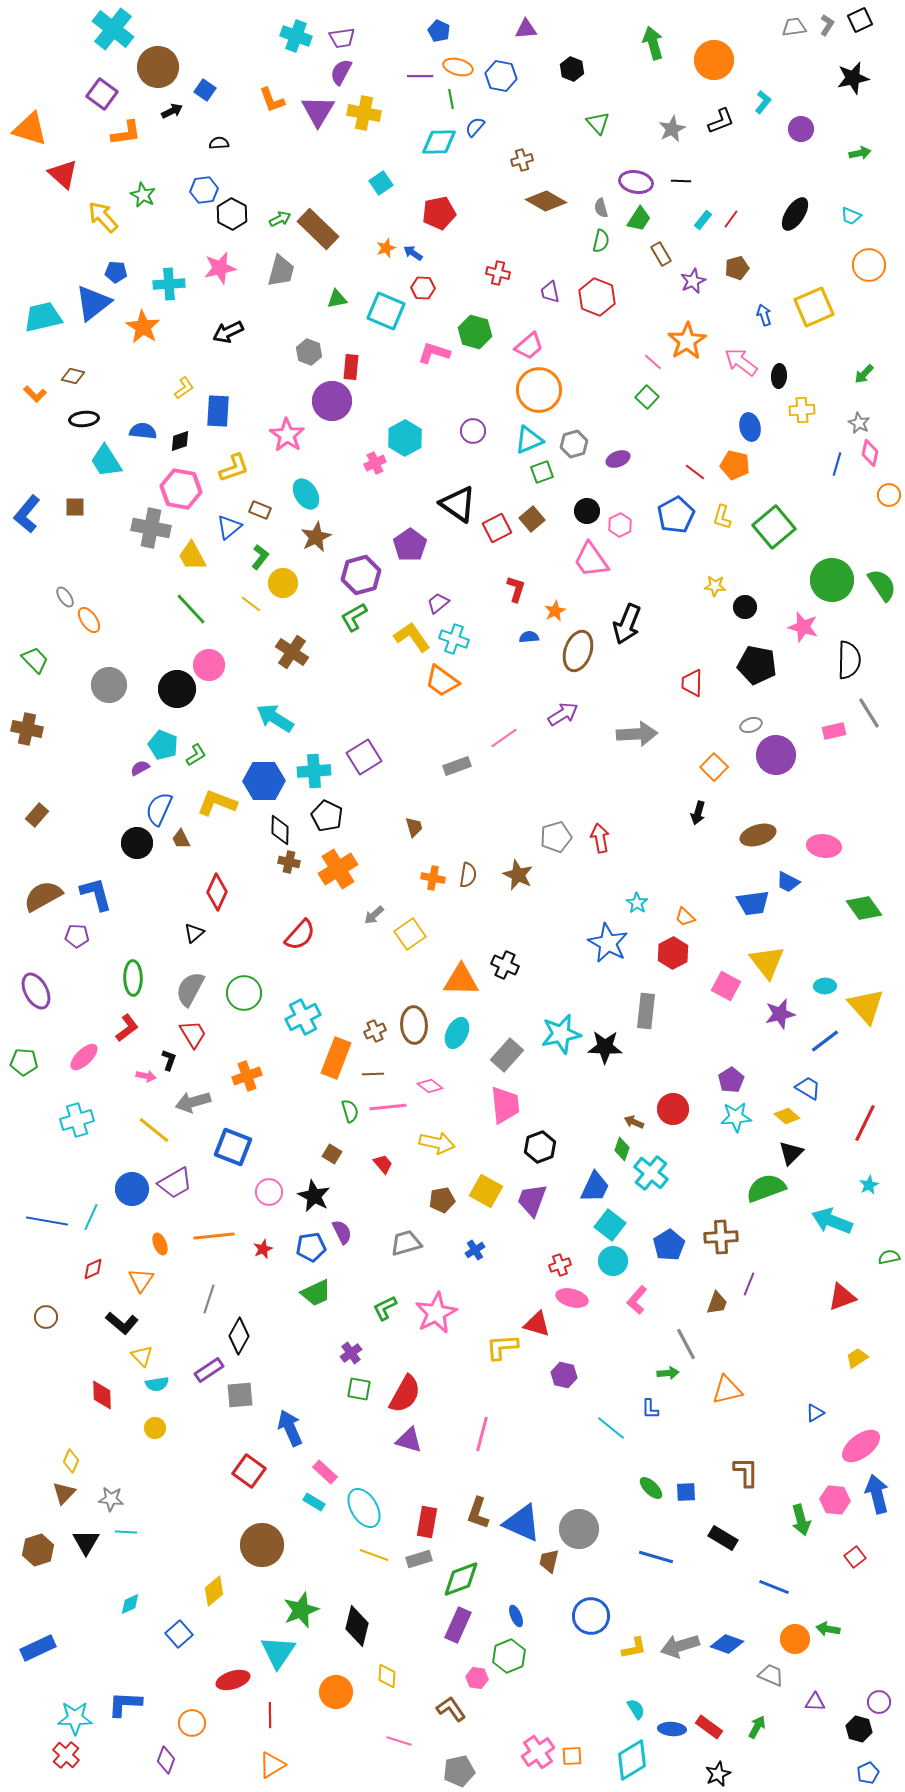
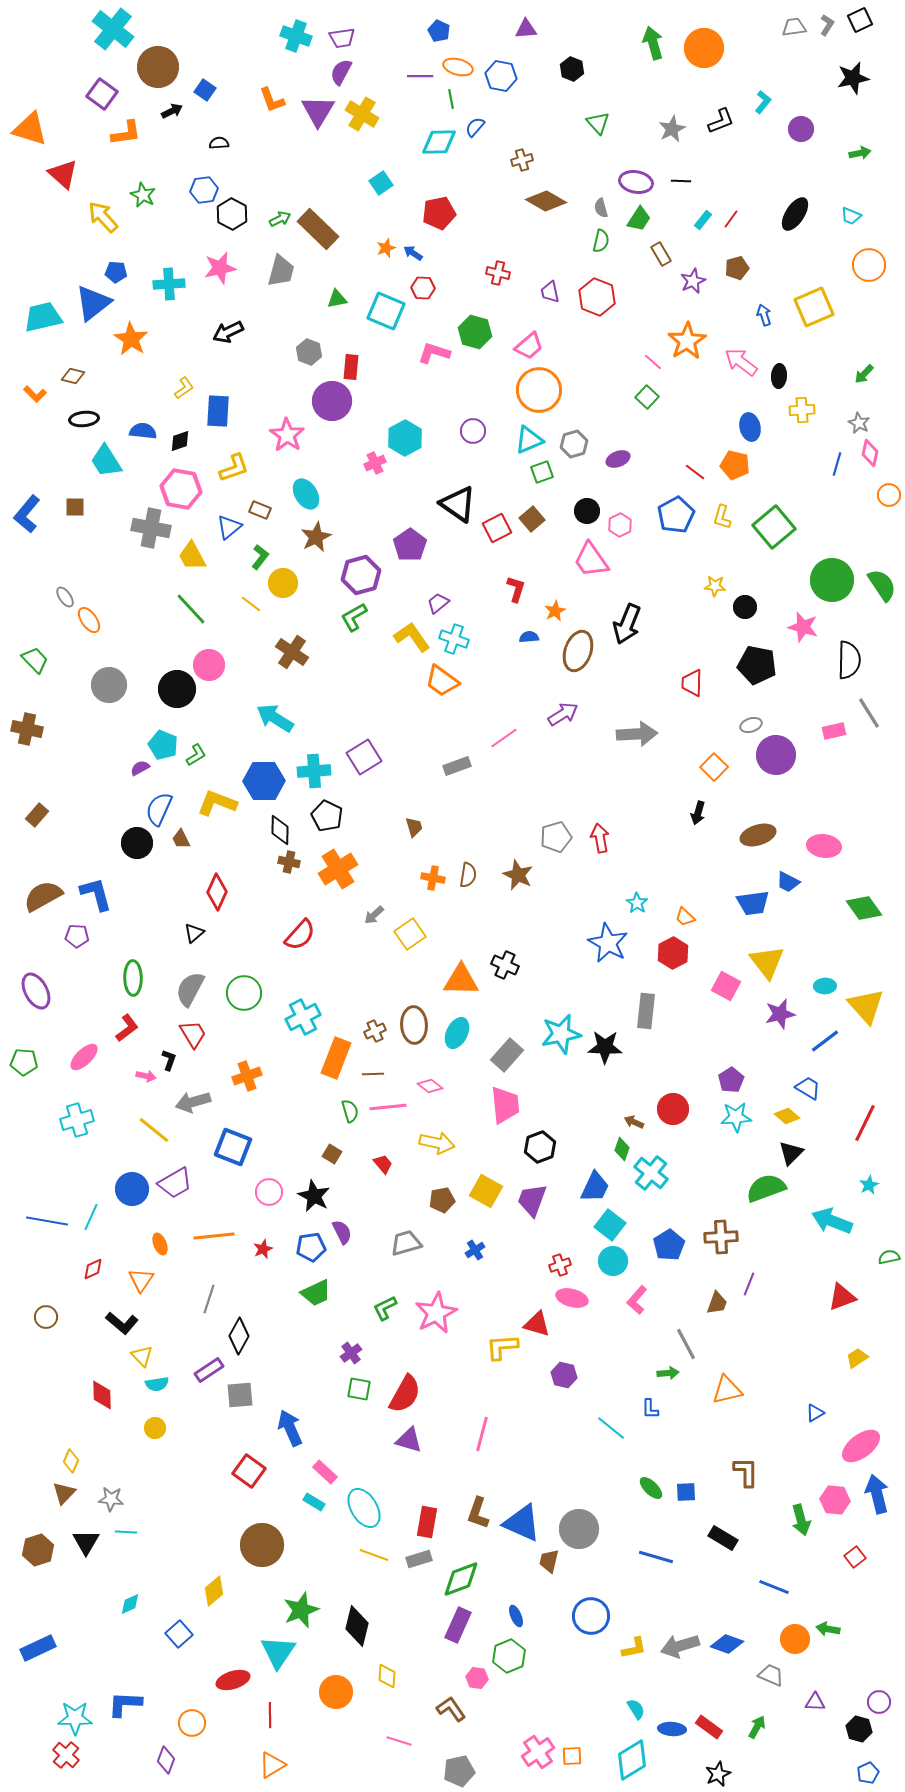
orange circle at (714, 60): moved 10 px left, 12 px up
yellow cross at (364, 113): moved 2 px left, 1 px down; rotated 20 degrees clockwise
orange star at (143, 327): moved 12 px left, 12 px down
